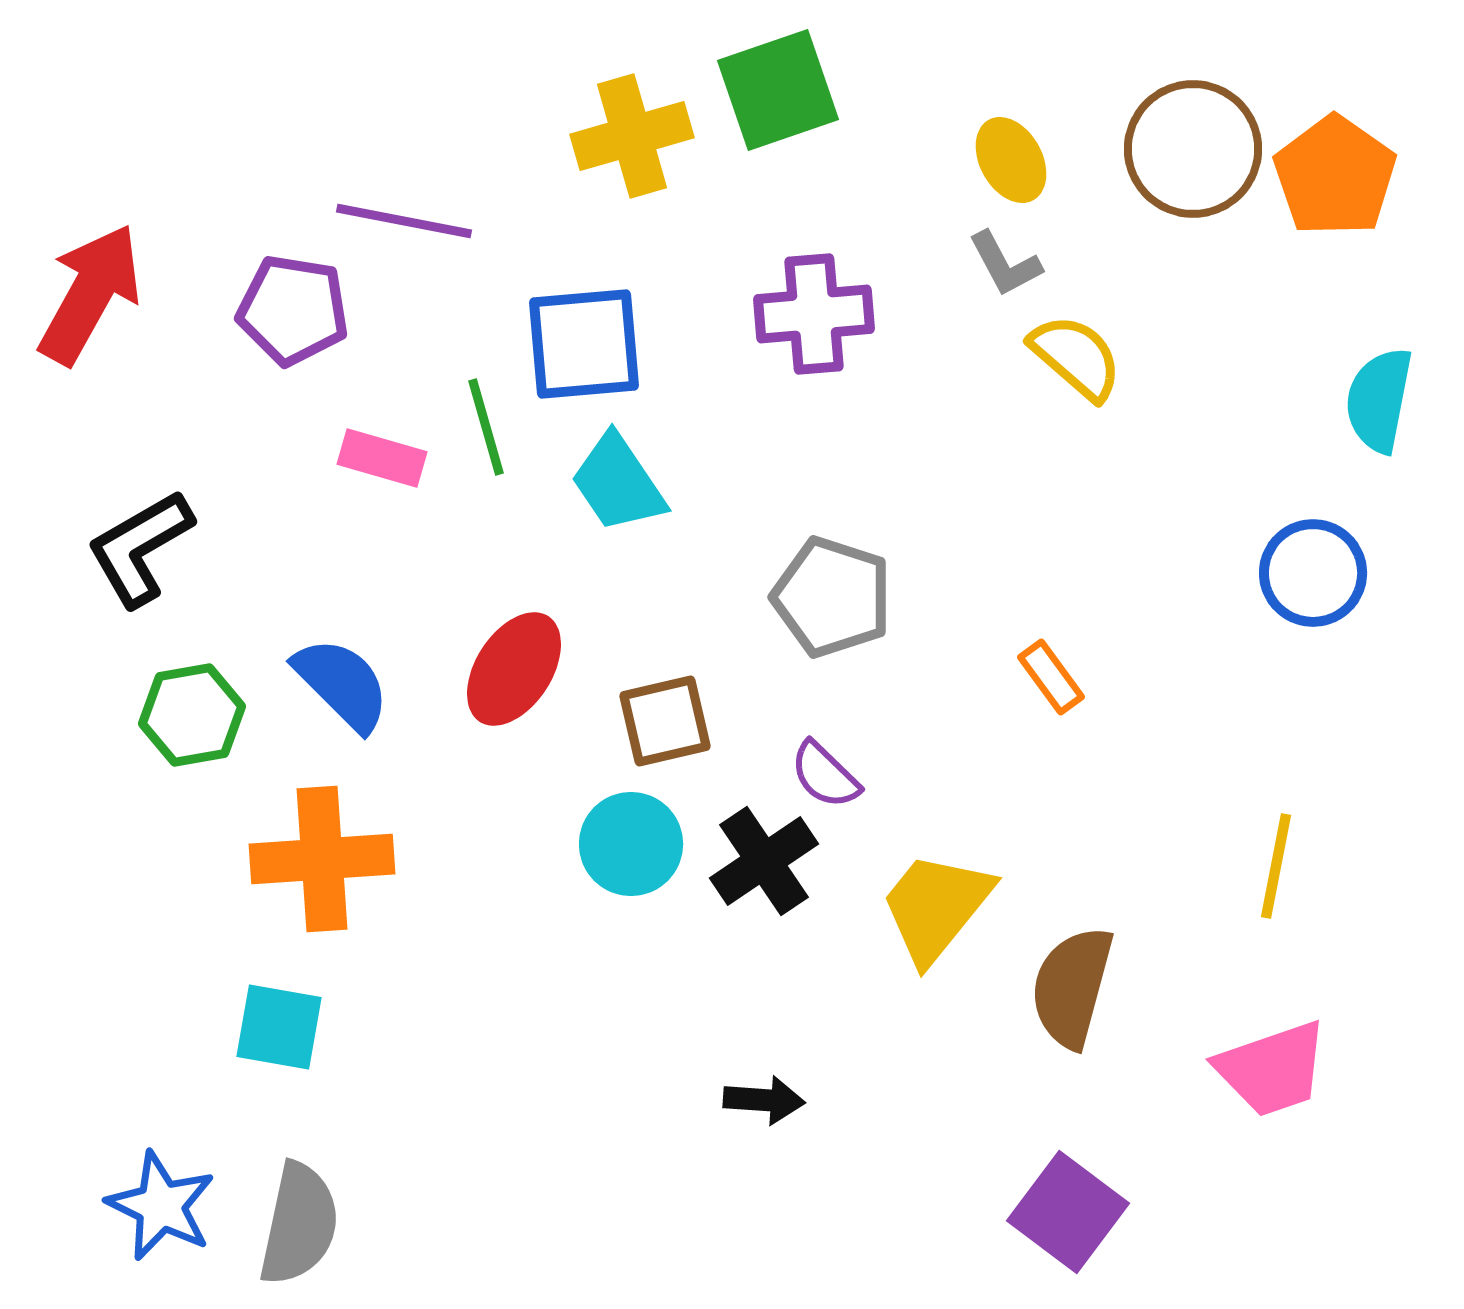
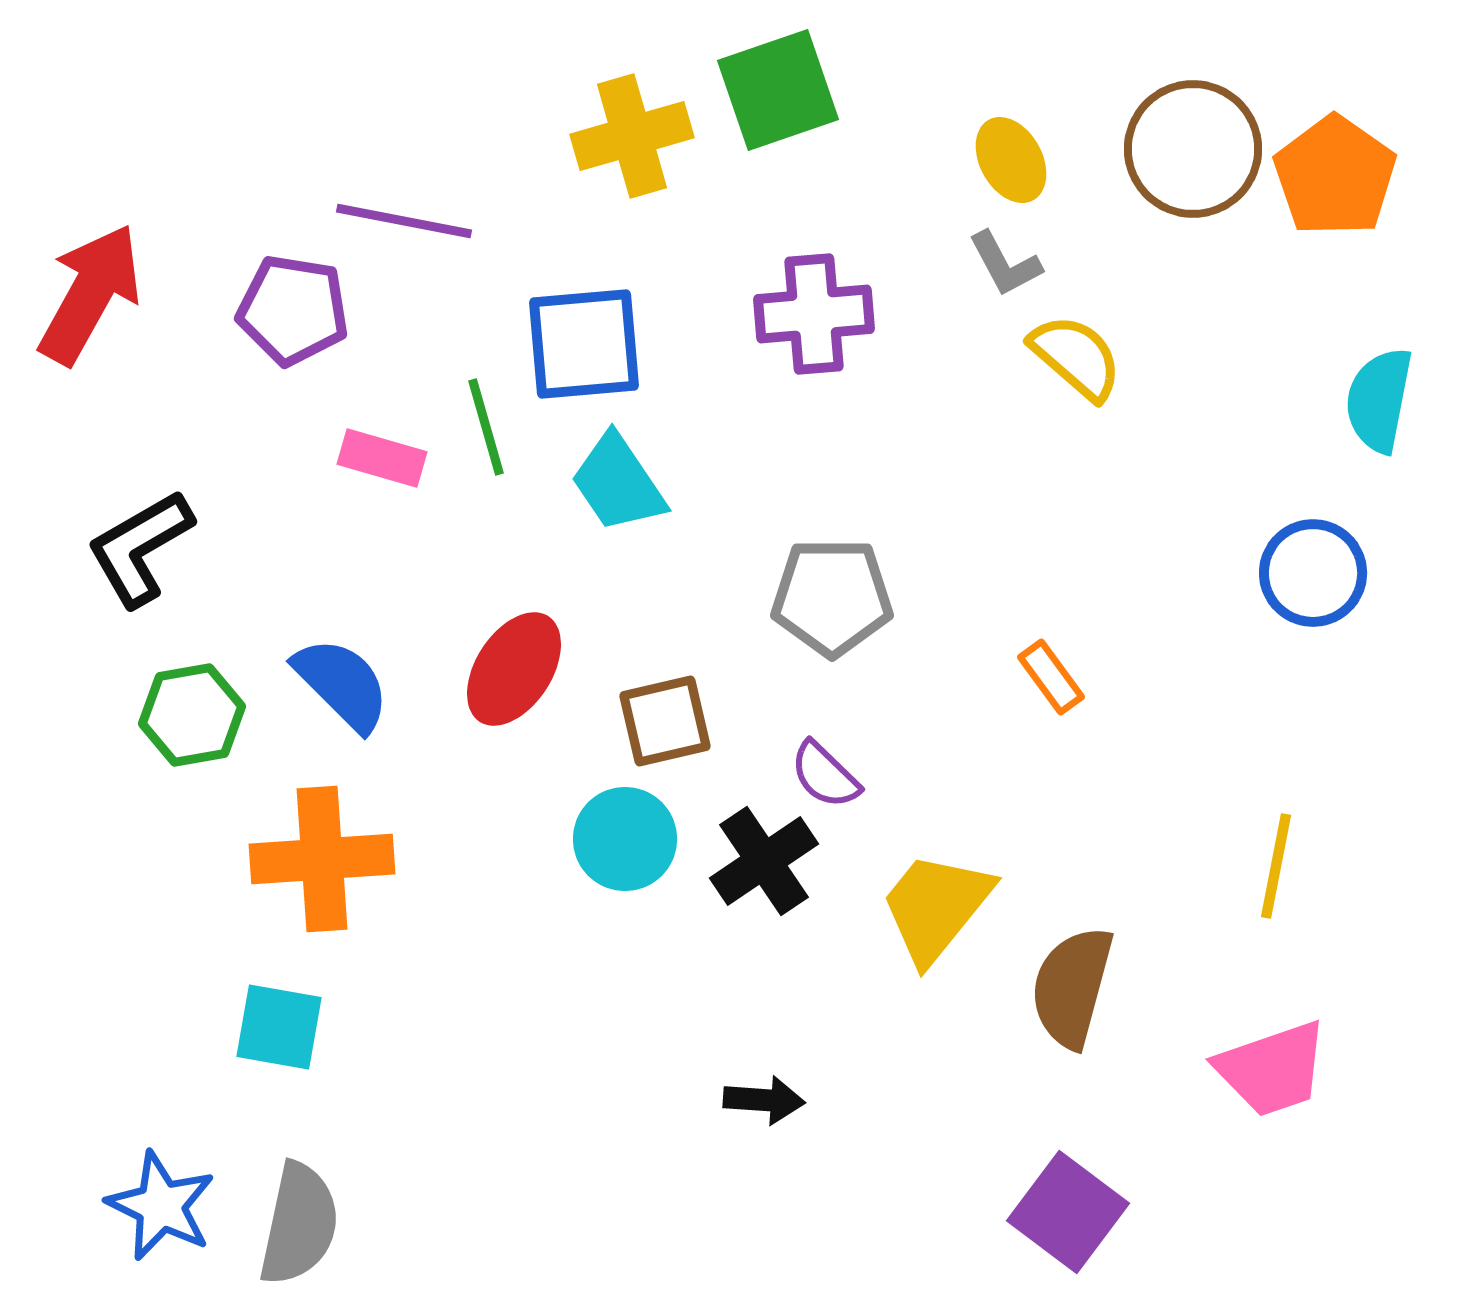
gray pentagon: rotated 18 degrees counterclockwise
cyan circle: moved 6 px left, 5 px up
